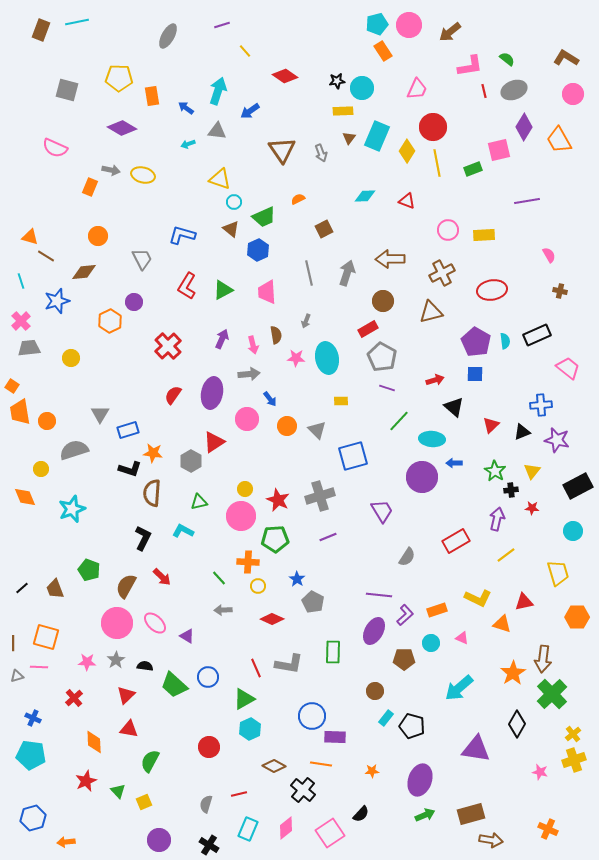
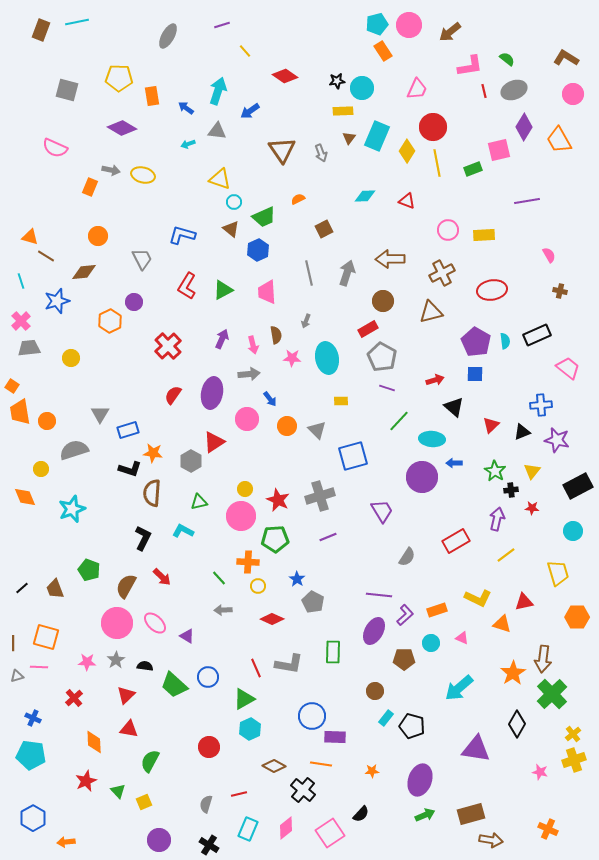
pink star at (296, 358): moved 4 px left
blue hexagon at (33, 818): rotated 15 degrees counterclockwise
